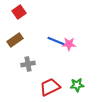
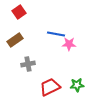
blue line: moved 7 px up; rotated 12 degrees counterclockwise
